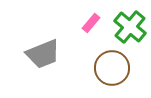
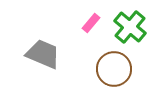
gray trapezoid: rotated 135 degrees counterclockwise
brown circle: moved 2 px right, 1 px down
